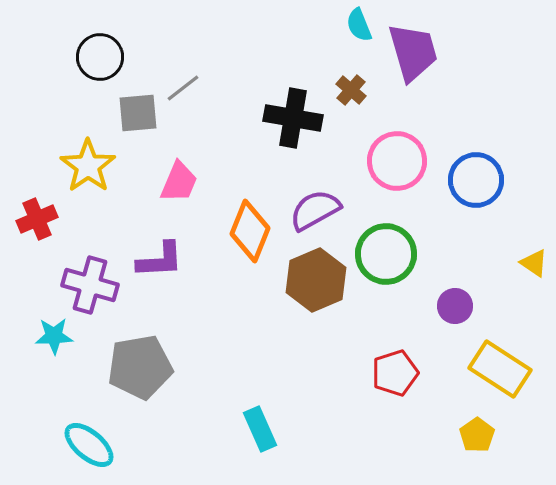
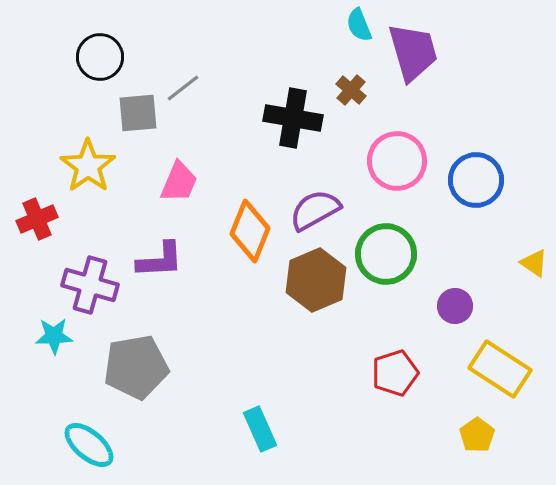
gray pentagon: moved 4 px left
